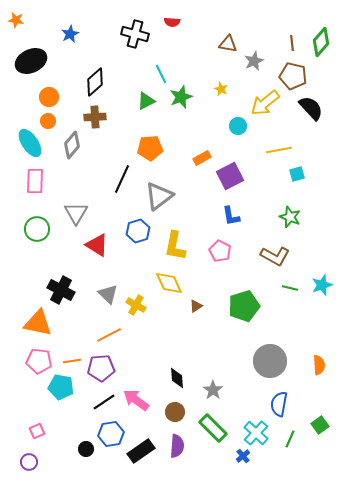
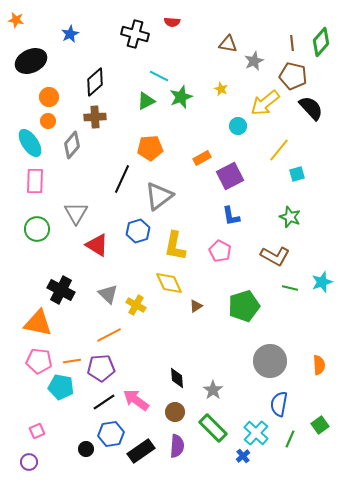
cyan line at (161, 74): moved 2 px left, 2 px down; rotated 36 degrees counterclockwise
yellow line at (279, 150): rotated 40 degrees counterclockwise
cyan star at (322, 285): moved 3 px up
